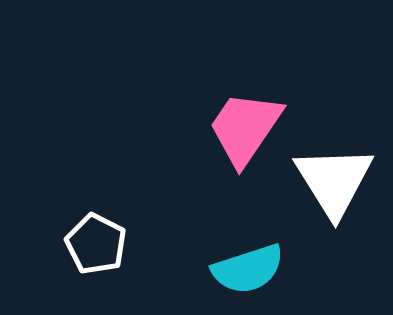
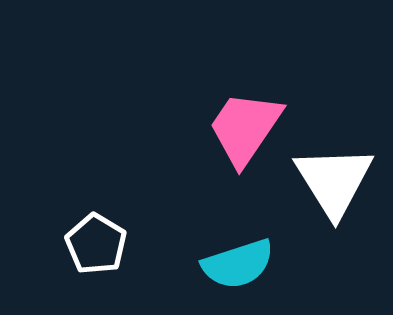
white pentagon: rotated 4 degrees clockwise
cyan semicircle: moved 10 px left, 5 px up
